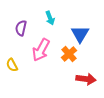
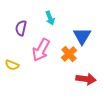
blue triangle: moved 2 px right, 2 px down
yellow semicircle: rotated 40 degrees counterclockwise
